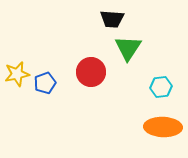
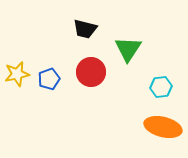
black trapezoid: moved 27 px left, 10 px down; rotated 10 degrees clockwise
green triangle: moved 1 px down
blue pentagon: moved 4 px right, 4 px up
orange ellipse: rotated 12 degrees clockwise
